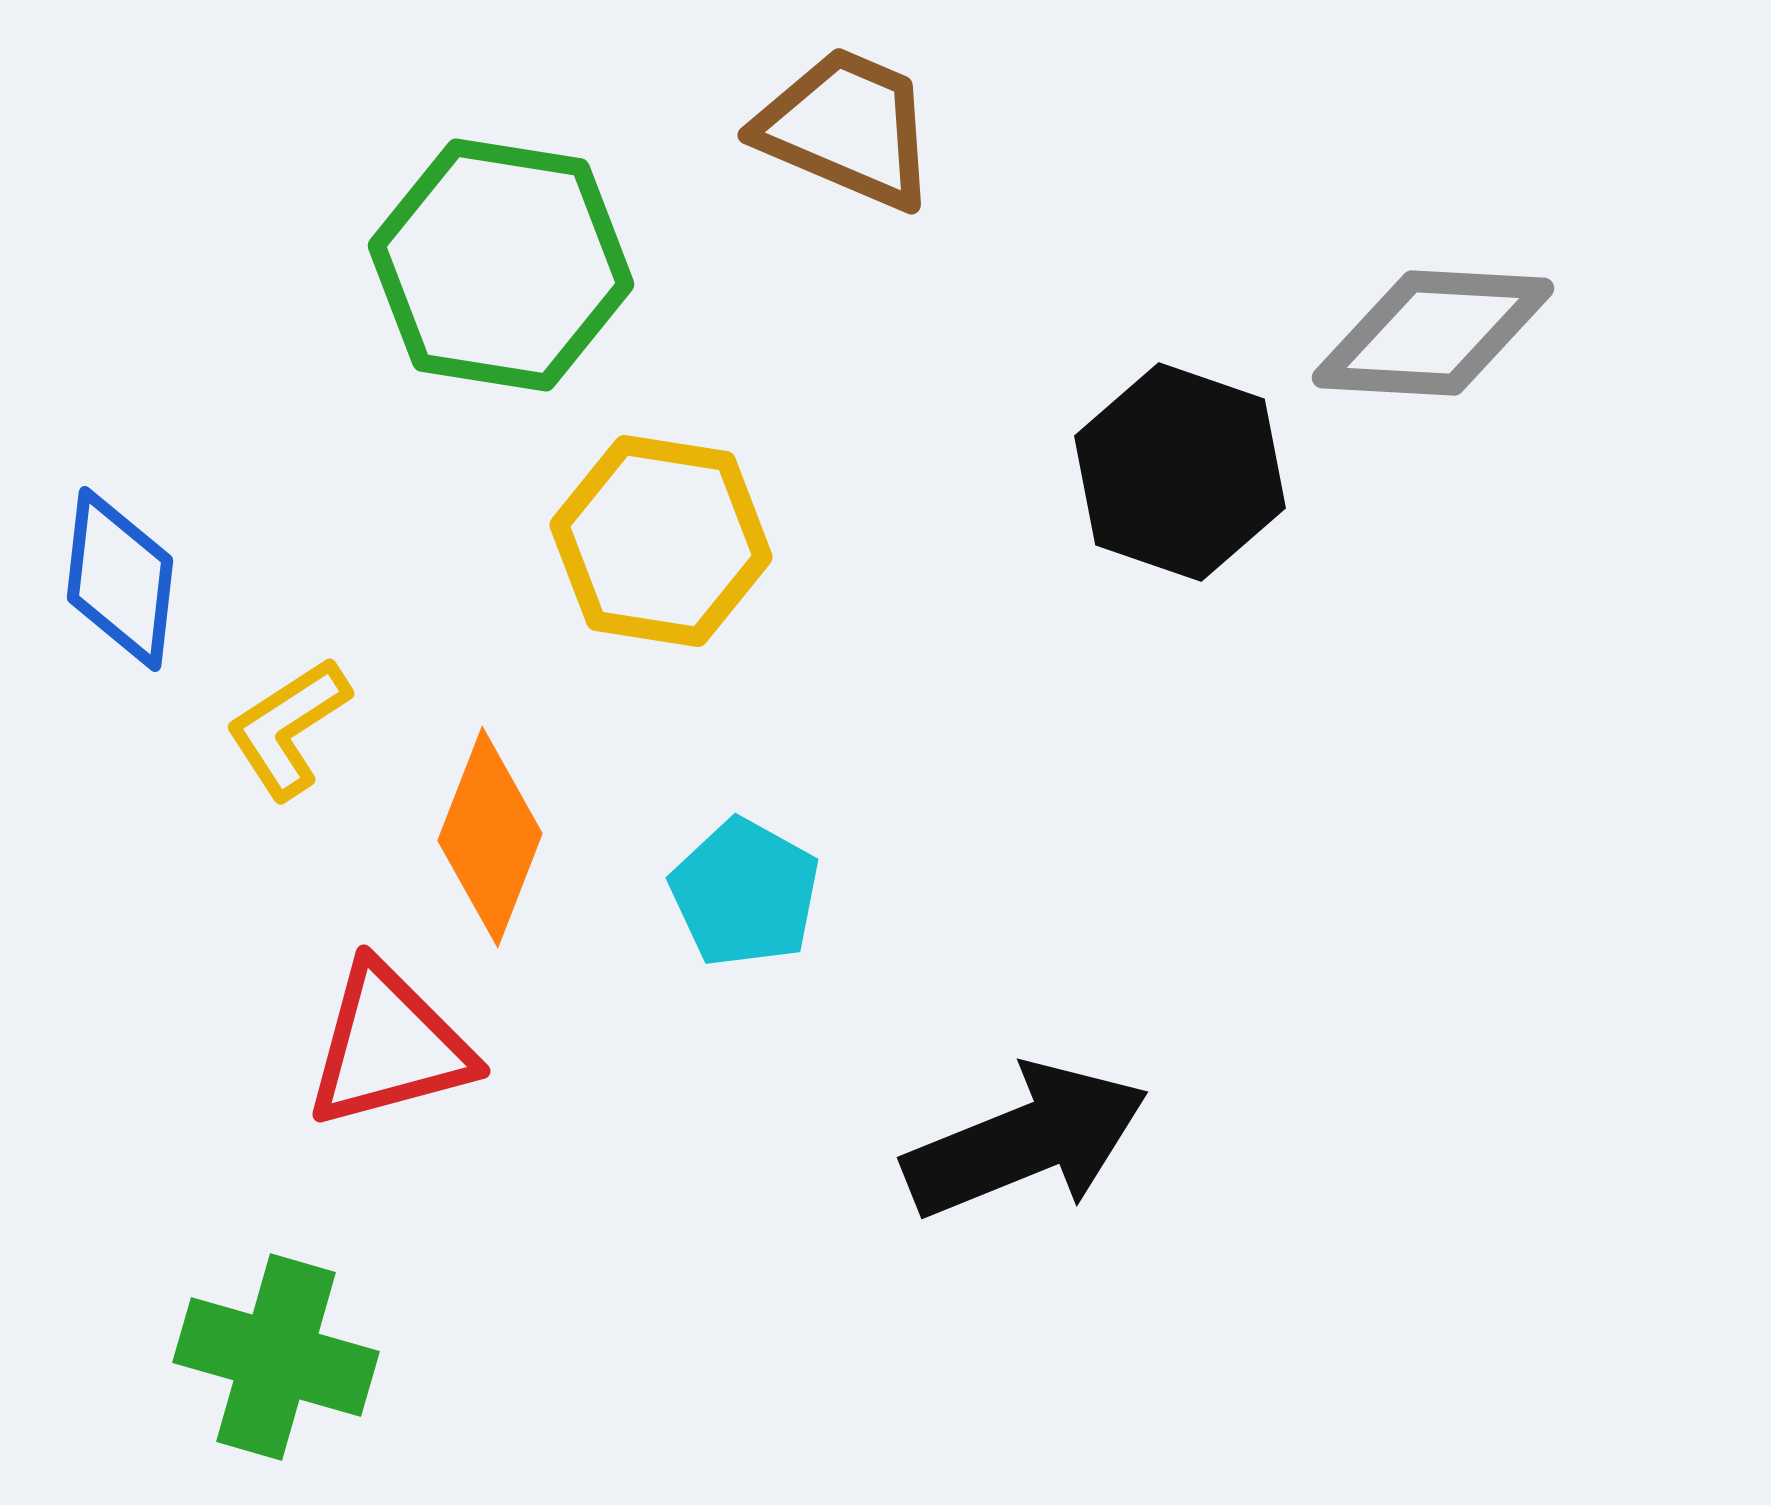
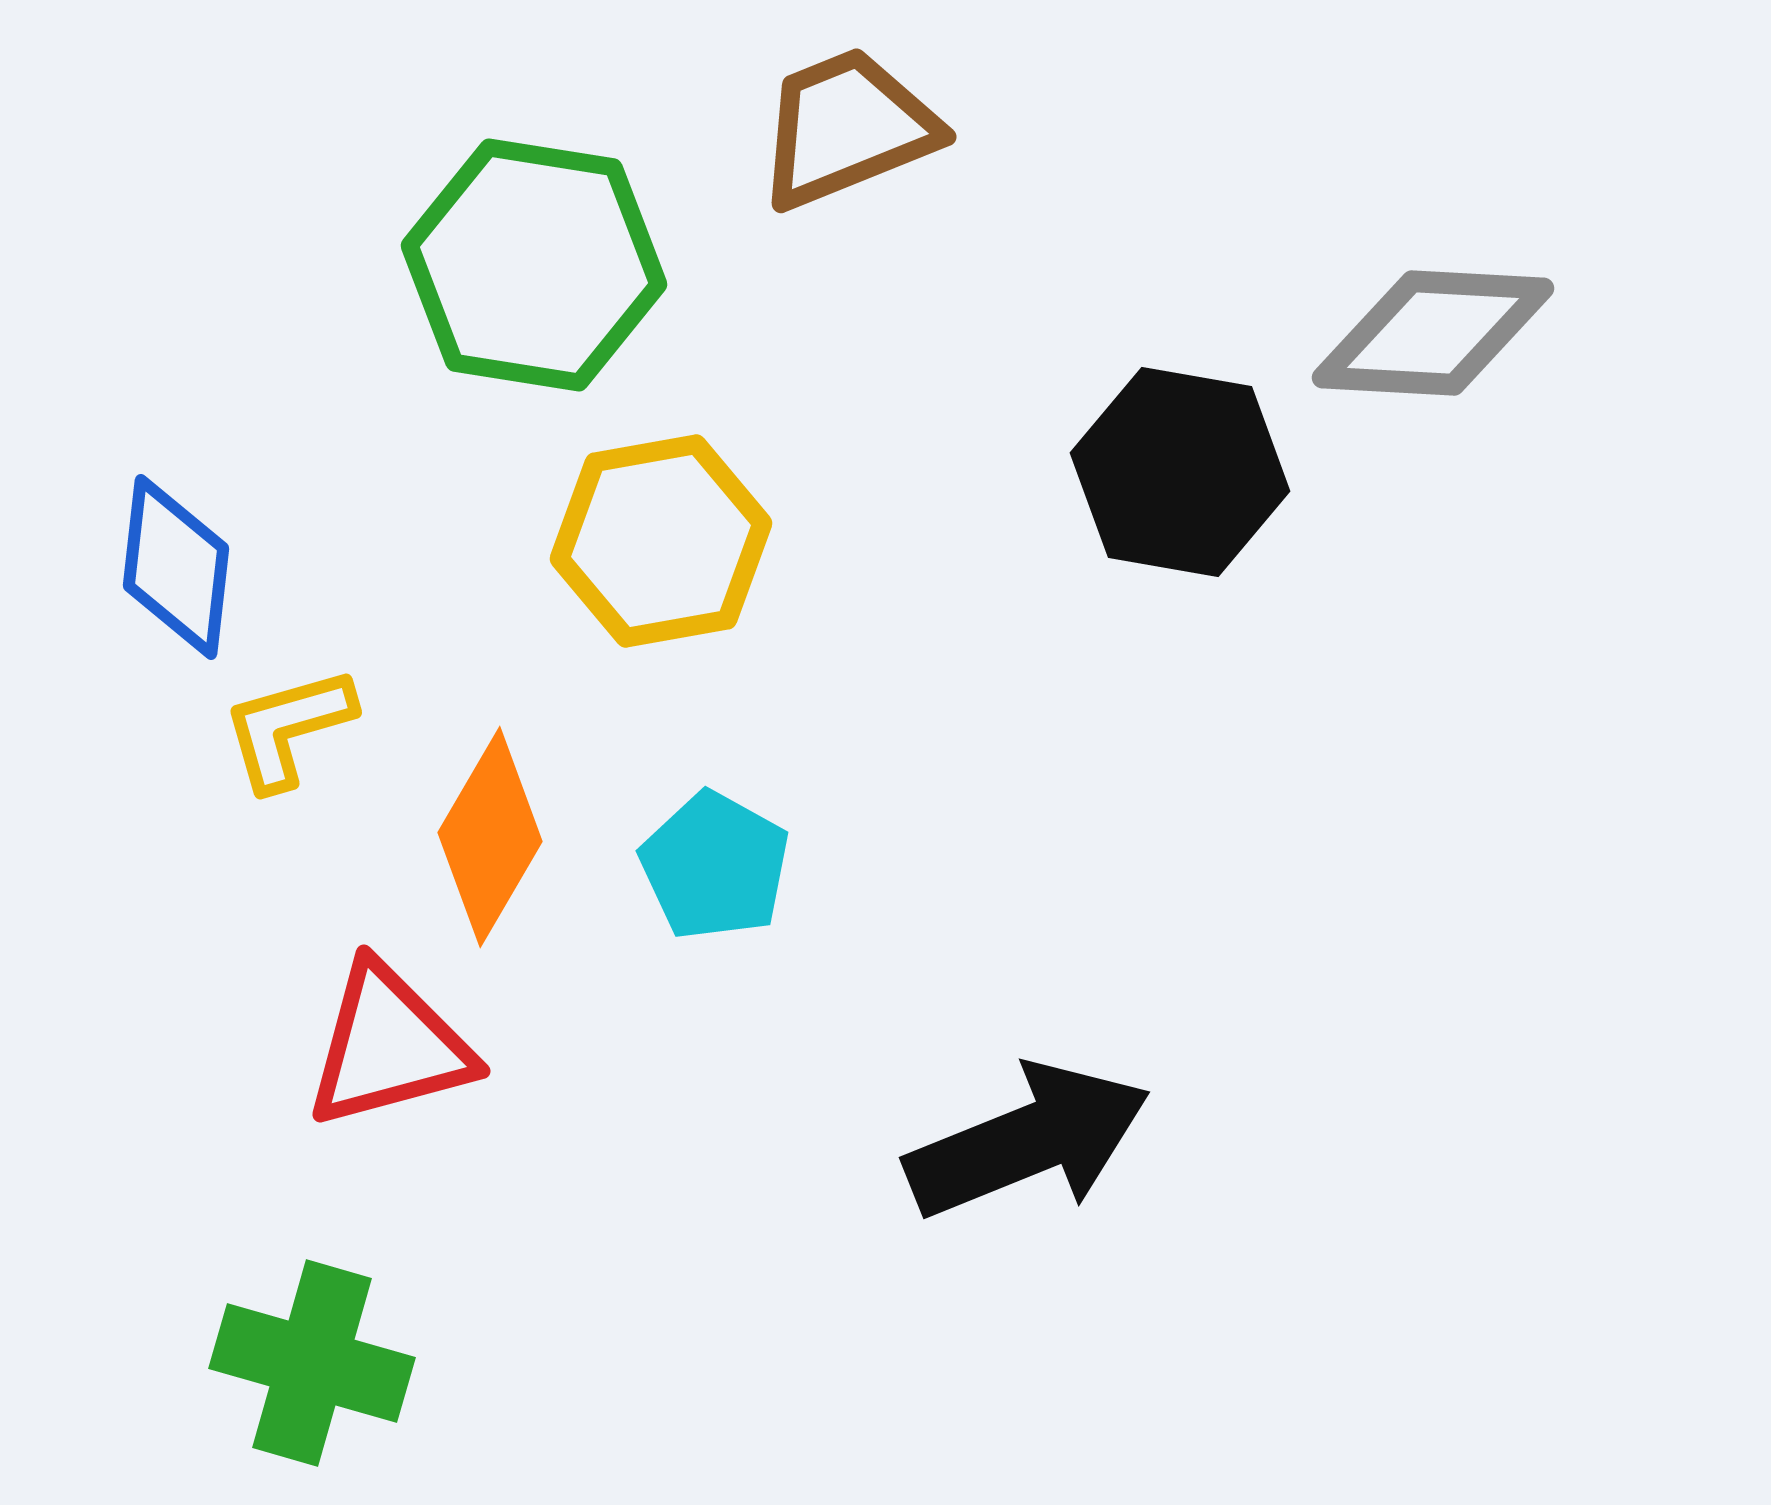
brown trapezoid: rotated 45 degrees counterclockwise
green hexagon: moved 33 px right
black hexagon: rotated 9 degrees counterclockwise
yellow hexagon: rotated 19 degrees counterclockwise
blue diamond: moved 56 px right, 12 px up
yellow L-shape: rotated 17 degrees clockwise
orange diamond: rotated 9 degrees clockwise
cyan pentagon: moved 30 px left, 27 px up
black arrow: moved 2 px right
green cross: moved 36 px right, 6 px down
